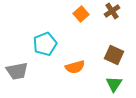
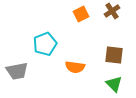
orange square: rotated 14 degrees clockwise
brown square: rotated 18 degrees counterclockwise
orange semicircle: rotated 24 degrees clockwise
green triangle: rotated 18 degrees counterclockwise
